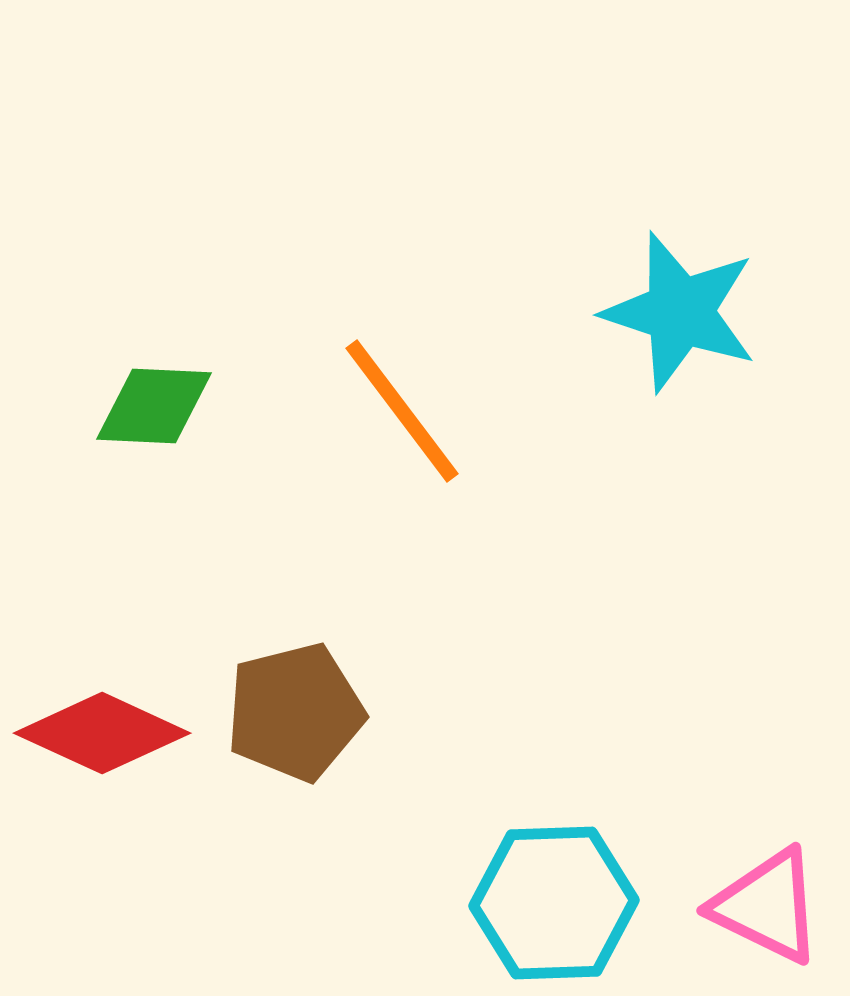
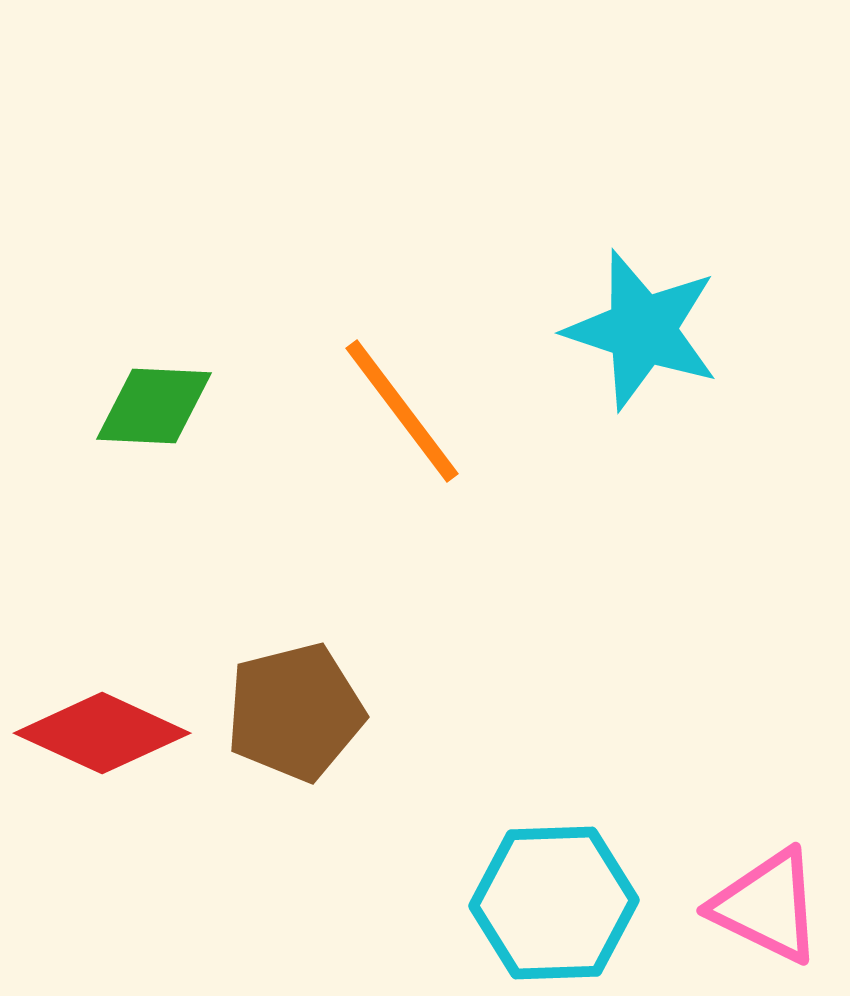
cyan star: moved 38 px left, 18 px down
